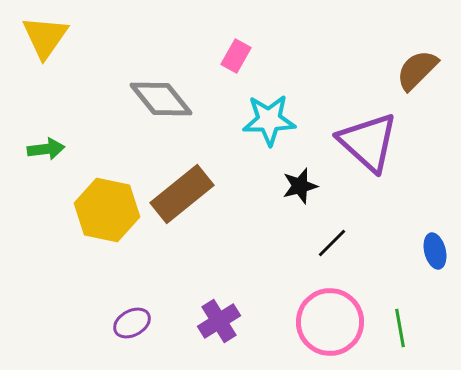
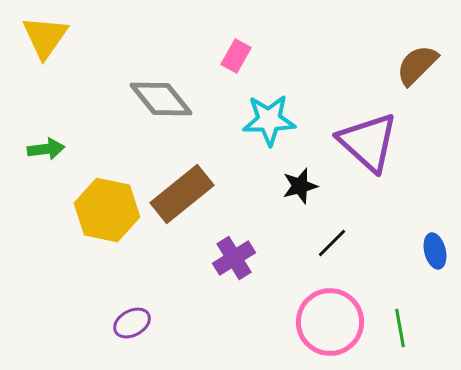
brown semicircle: moved 5 px up
purple cross: moved 15 px right, 63 px up
